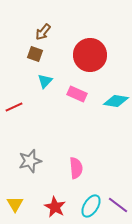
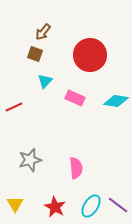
pink rectangle: moved 2 px left, 4 px down
gray star: moved 1 px up
